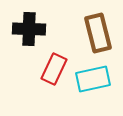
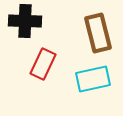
black cross: moved 4 px left, 8 px up
red rectangle: moved 11 px left, 5 px up
